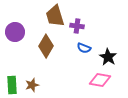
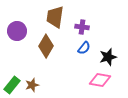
brown trapezoid: moved 1 px down; rotated 25 degrees clockwise
purple cross: moved 5 px right, 1 px down
purple circle: moved 2 px right, 1 px up
blue semicircle: rotated 72 degrees counterclockwise
black star: rotated 24 degrees clockwise
green rectangle: rotated 42 degrees clockwise
